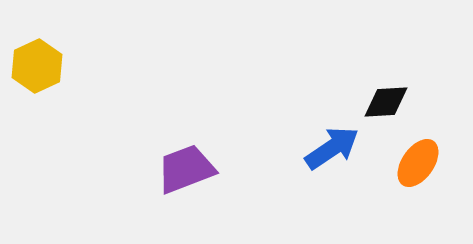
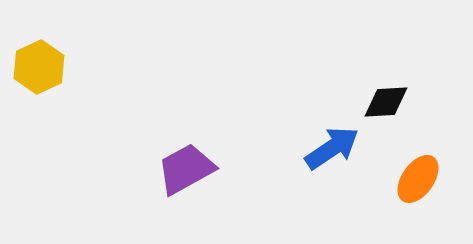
yellow hexagon: moved 2 px right, 1 px down
orange ellipse: moved 16 px down
purple trapezoid: rotated 8 degrees counterclockwise
